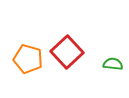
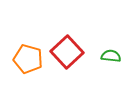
green semicircle: moved 2 px left, 8 px up
